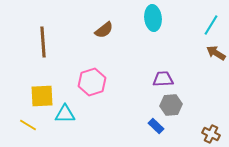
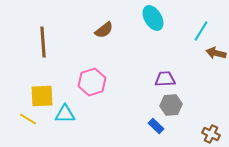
cyan ellipse: rotated 25 degrees counterclockwise
cyan line: moved 10 px left, 6 px down
brown arrow: rotated 18 degrees counterclockwise
purple trapezoid: moved 2 px right
yellow line: moved 6 px up
